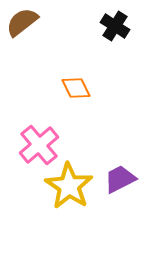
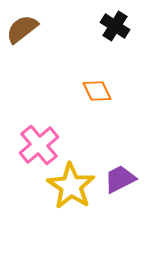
brown semicircle: moved 7 px down
orange diamond: moved 21 px right, 3 px down
yellow star: moved 2 px right
